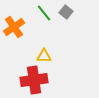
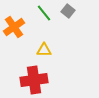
gray square: moved 2 px right, 1 px up
yellow triangle: moved 6 px up
